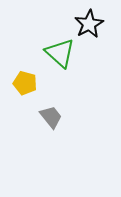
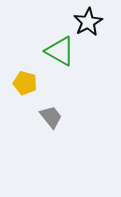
black star: moved 1 px left, 2 px up
green triangle: moved 2 px up; rotated 12 degrees counterclockwise
